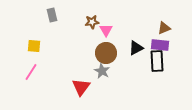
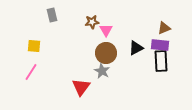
black rectangle: moved 4 px right
